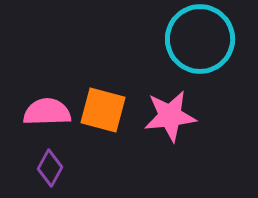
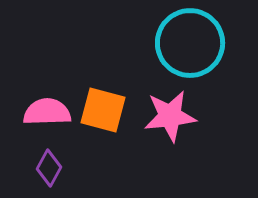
cyan circle: moved 10 px left, 4 px down
purple diamond: moved 1 px left
